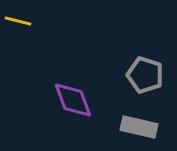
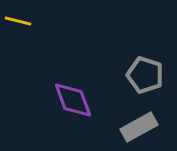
gray rectangle: rotated 42 degrees counterclockwise
